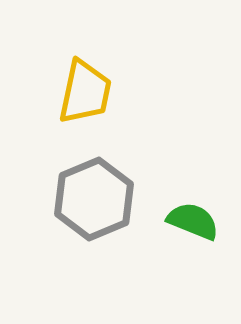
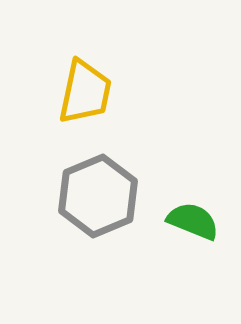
gray hexagon: moved 4 px right, 3 px up
